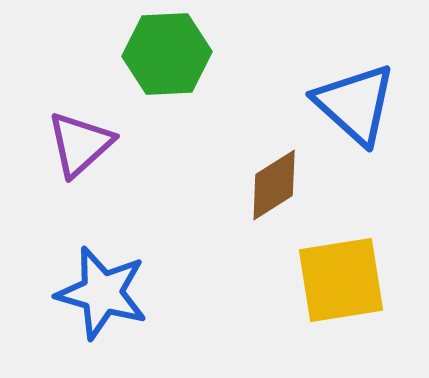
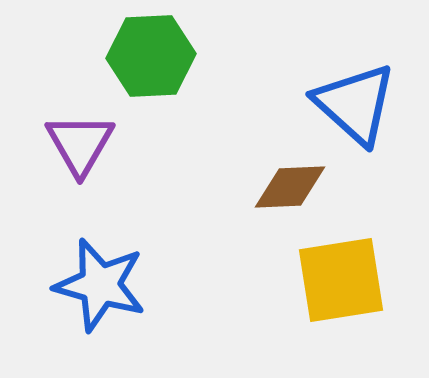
green hexagon: moved 16 px left, 2 px down
purple triangle: rotated 18 degrees counterclockwise
brown diamond: moved 16 px right, 2 px down; rotated 30 degrees clockwise
blue star: moved 2 px left, 8 px up
